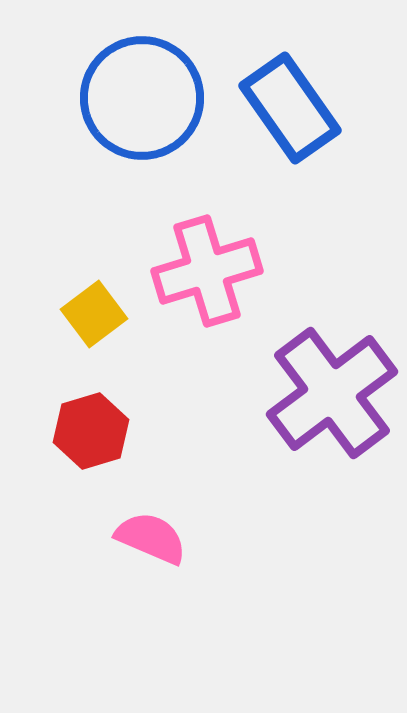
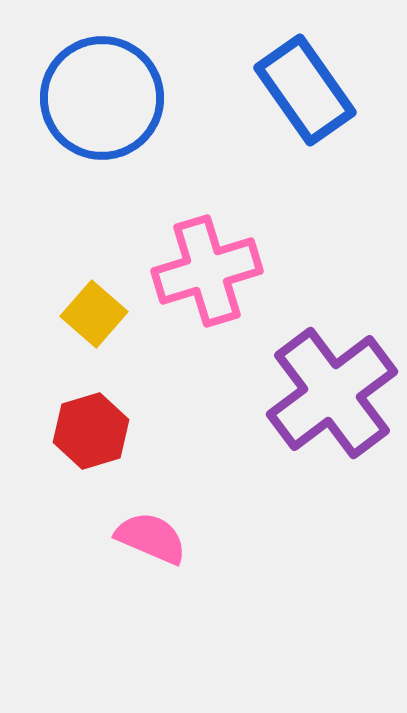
blue circle: moved 40 px left
blue rectangle: moved 15 px right, 18 px up
yellow square: rotated 12 degrees counterclockwise
